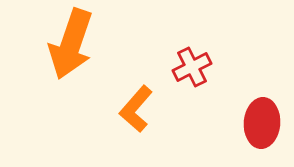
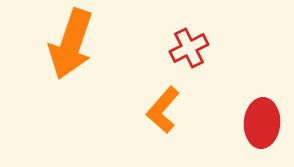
red cross: moved 3 px left, 19 px up
orange L-shape: moved 27 px right, 1 px down
